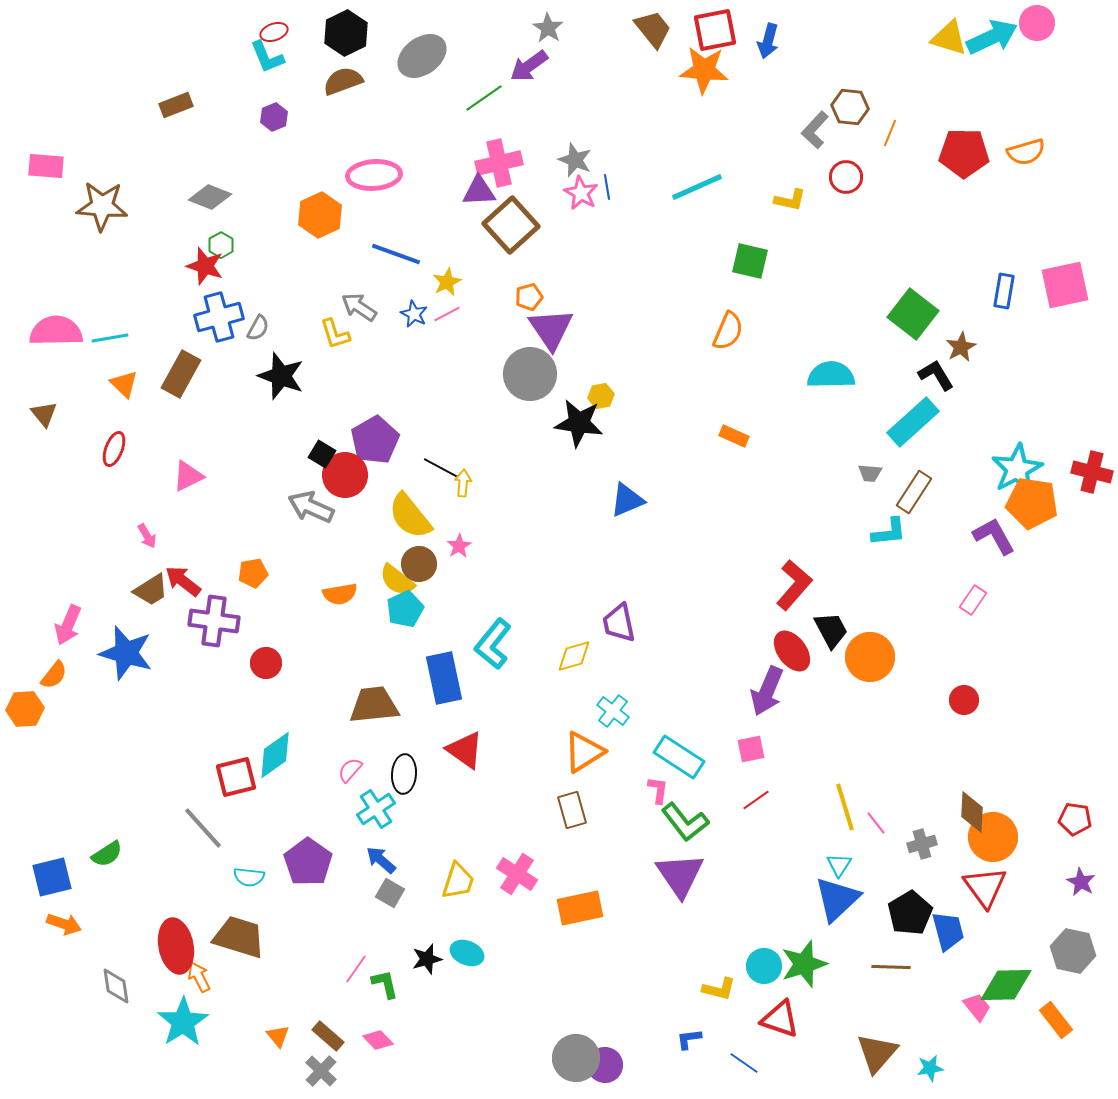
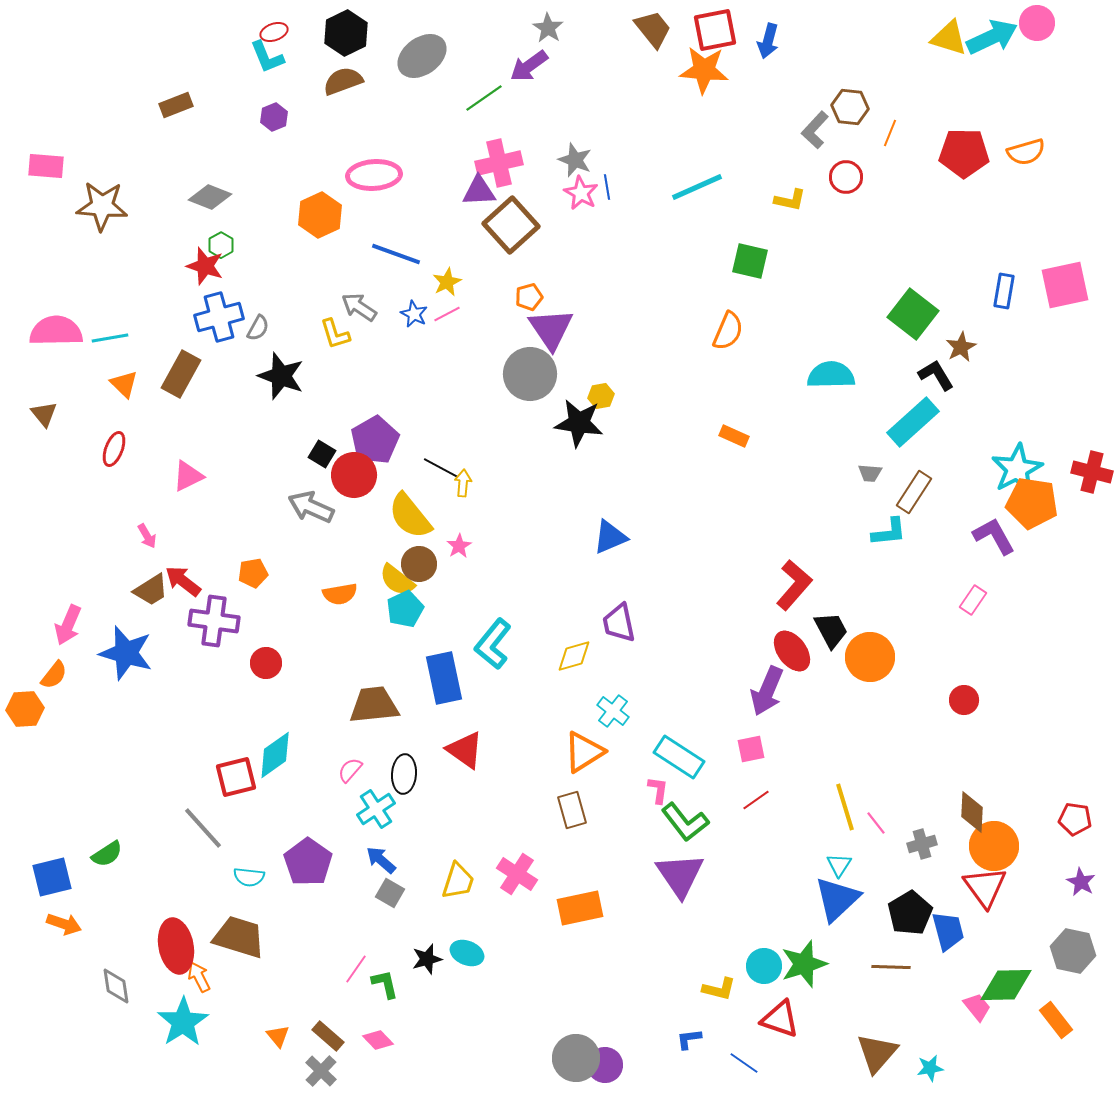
red circle at (345, 475): moved 9 px right
blue triangle at (627, 500): moved 17 px left, 37 px down
orange circle at (993, 837): moved 1 px right, 9 px down
